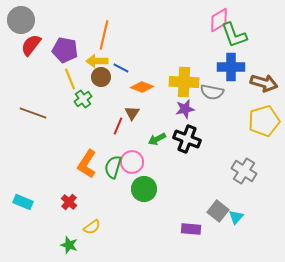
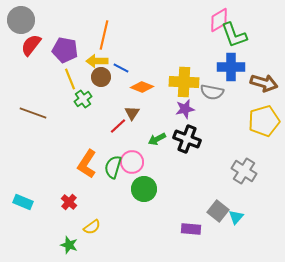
red line: rotated 24 degrees clockwise
